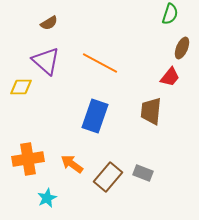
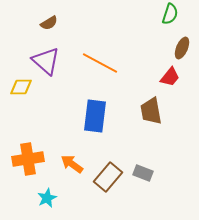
brown trapezoid: rotated 16 degrees counterclockwise
blue rectangle: rotated 12 degrees counterclockwise
